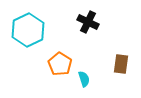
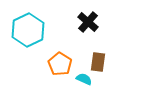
black cross: rotated 15 degrees clockwise
brown rectangle: moved 23 px left, 2 px up
cyan semicircle: rotated 49 degrees counterclockwise
